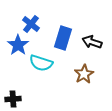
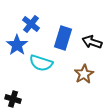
blue star: moved 1 px left
black cross: rotated 21 degrees clockwise
